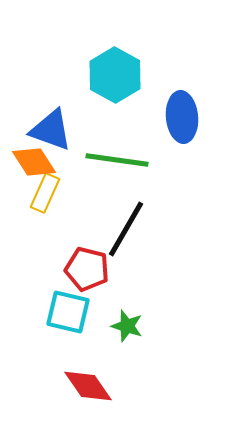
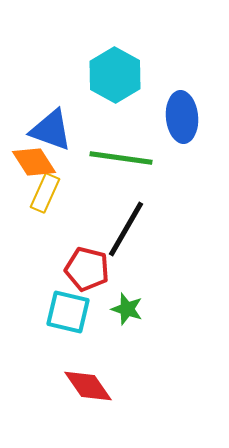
green line: moved 4 px right, 2 px up
green star: moved 17 px up
